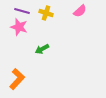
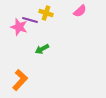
purple line: moved 8 px right, 9 px down
orange L-shape: moved 3 px right, 1 px down
